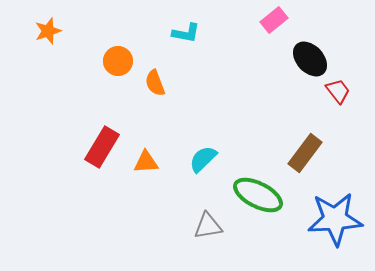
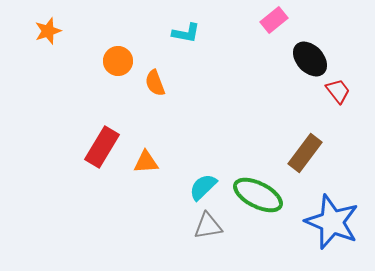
cyan semicircle: moved 28 px down
blue star: moved 3 px left, 3 px down; rotated 26 degrees clockwise
